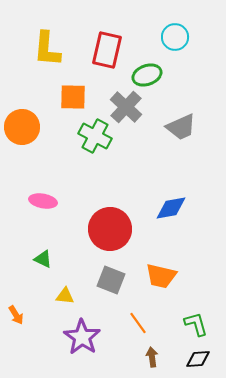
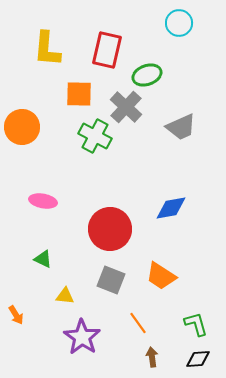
cyan circle: moved 4 px right, 14 px up
orange square: moved 6 px right, 3 px up
orange trapezoid: rotated 20 degrees clockwise
